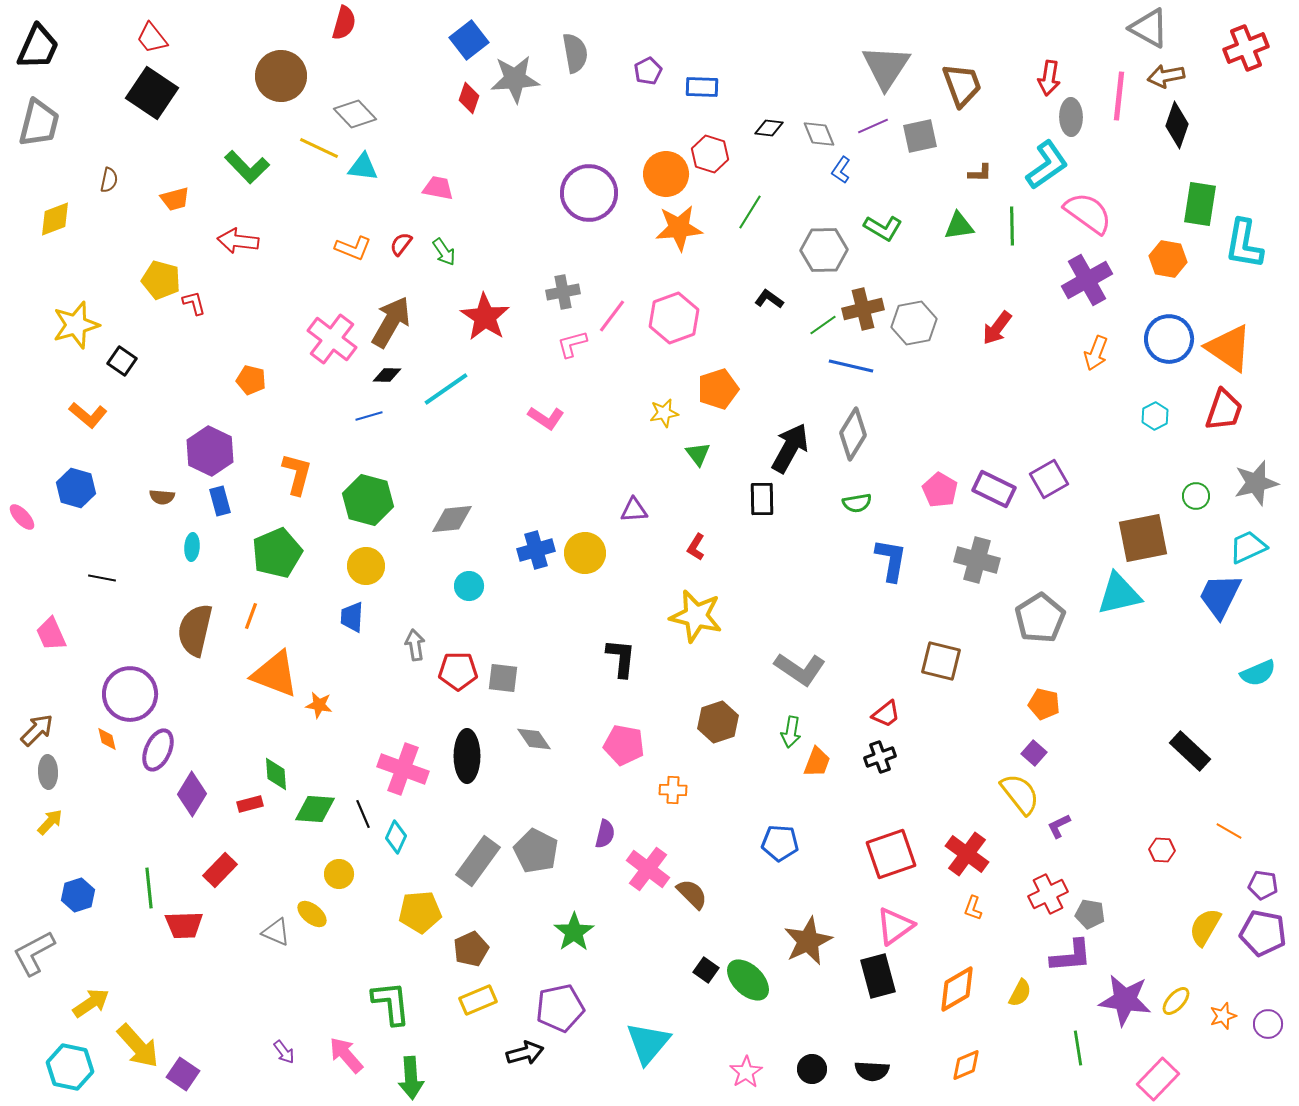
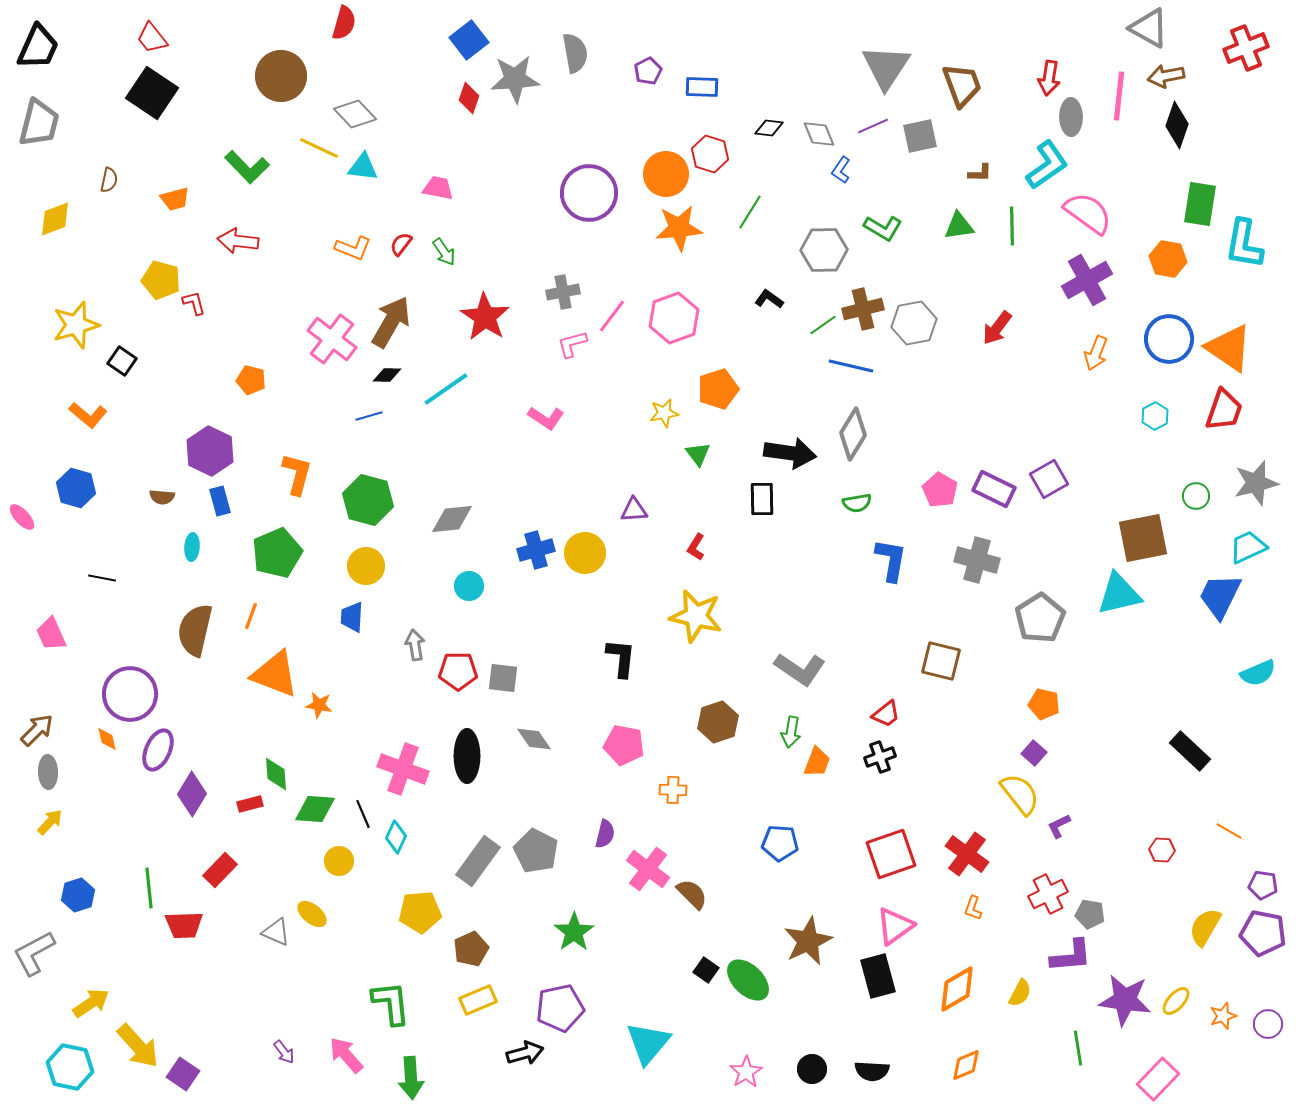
black arrow at (790, 448): moved 5 px down; rotated 69 degrees clockwise
yellow circle at (339, 874): moved 13 px up
